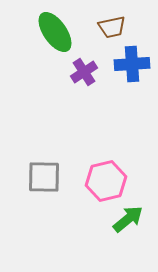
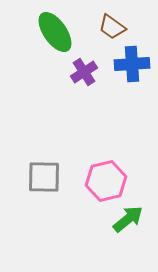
brown trapezoid: rotated 48 degrees clockwise
